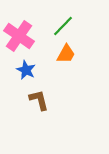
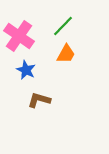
brown L-shape: rotated 60 degrees counterclockwise
